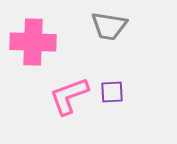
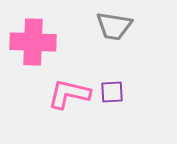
gray trapezoid: moved 5 px right
pink L-shape: moved 2 px up; rotated 33 degrees clockwise
